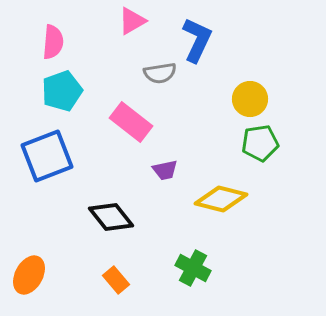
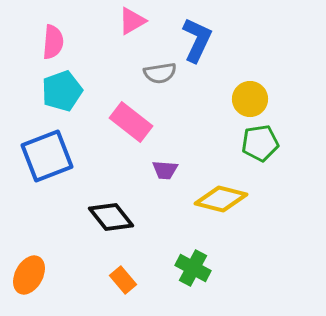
purple trapezoid: rotated 16 degrees clockwise
orange rectangle: moved 7 px right
